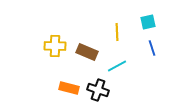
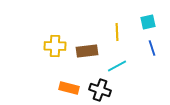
brown rectangle: moved 1 px up; rotated 30 degrees counterclockwise
black cross: moved 2 px right
